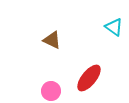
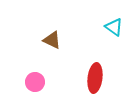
red ellipse: moved 6 px right; rotated 32 degrees counterclockwise
pink circle: moved 16 px left, 9 px up
